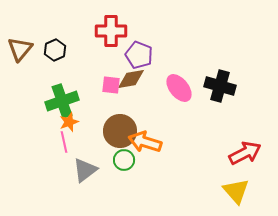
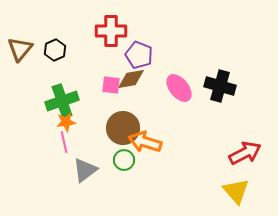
orange star: moved 3 px left; rotated 12 degrees clockwise
brown circle: moved 3 px right, 3 px up
